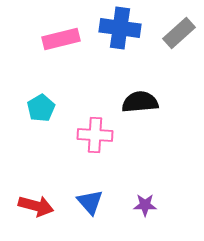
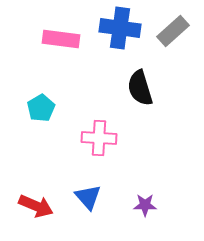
gray rectangle: moved 6 px left, 2 px up
pink rectangle: rotated 21 degrees clockwise
black semicircle: moved 14 px up; rotated 102 degrees counterclockwise
pink cross: moved 4 px right, 3 px down
blue triangle: moved 2 px left, 5 px up
red arrow: rotated 8 degrees clockwise
